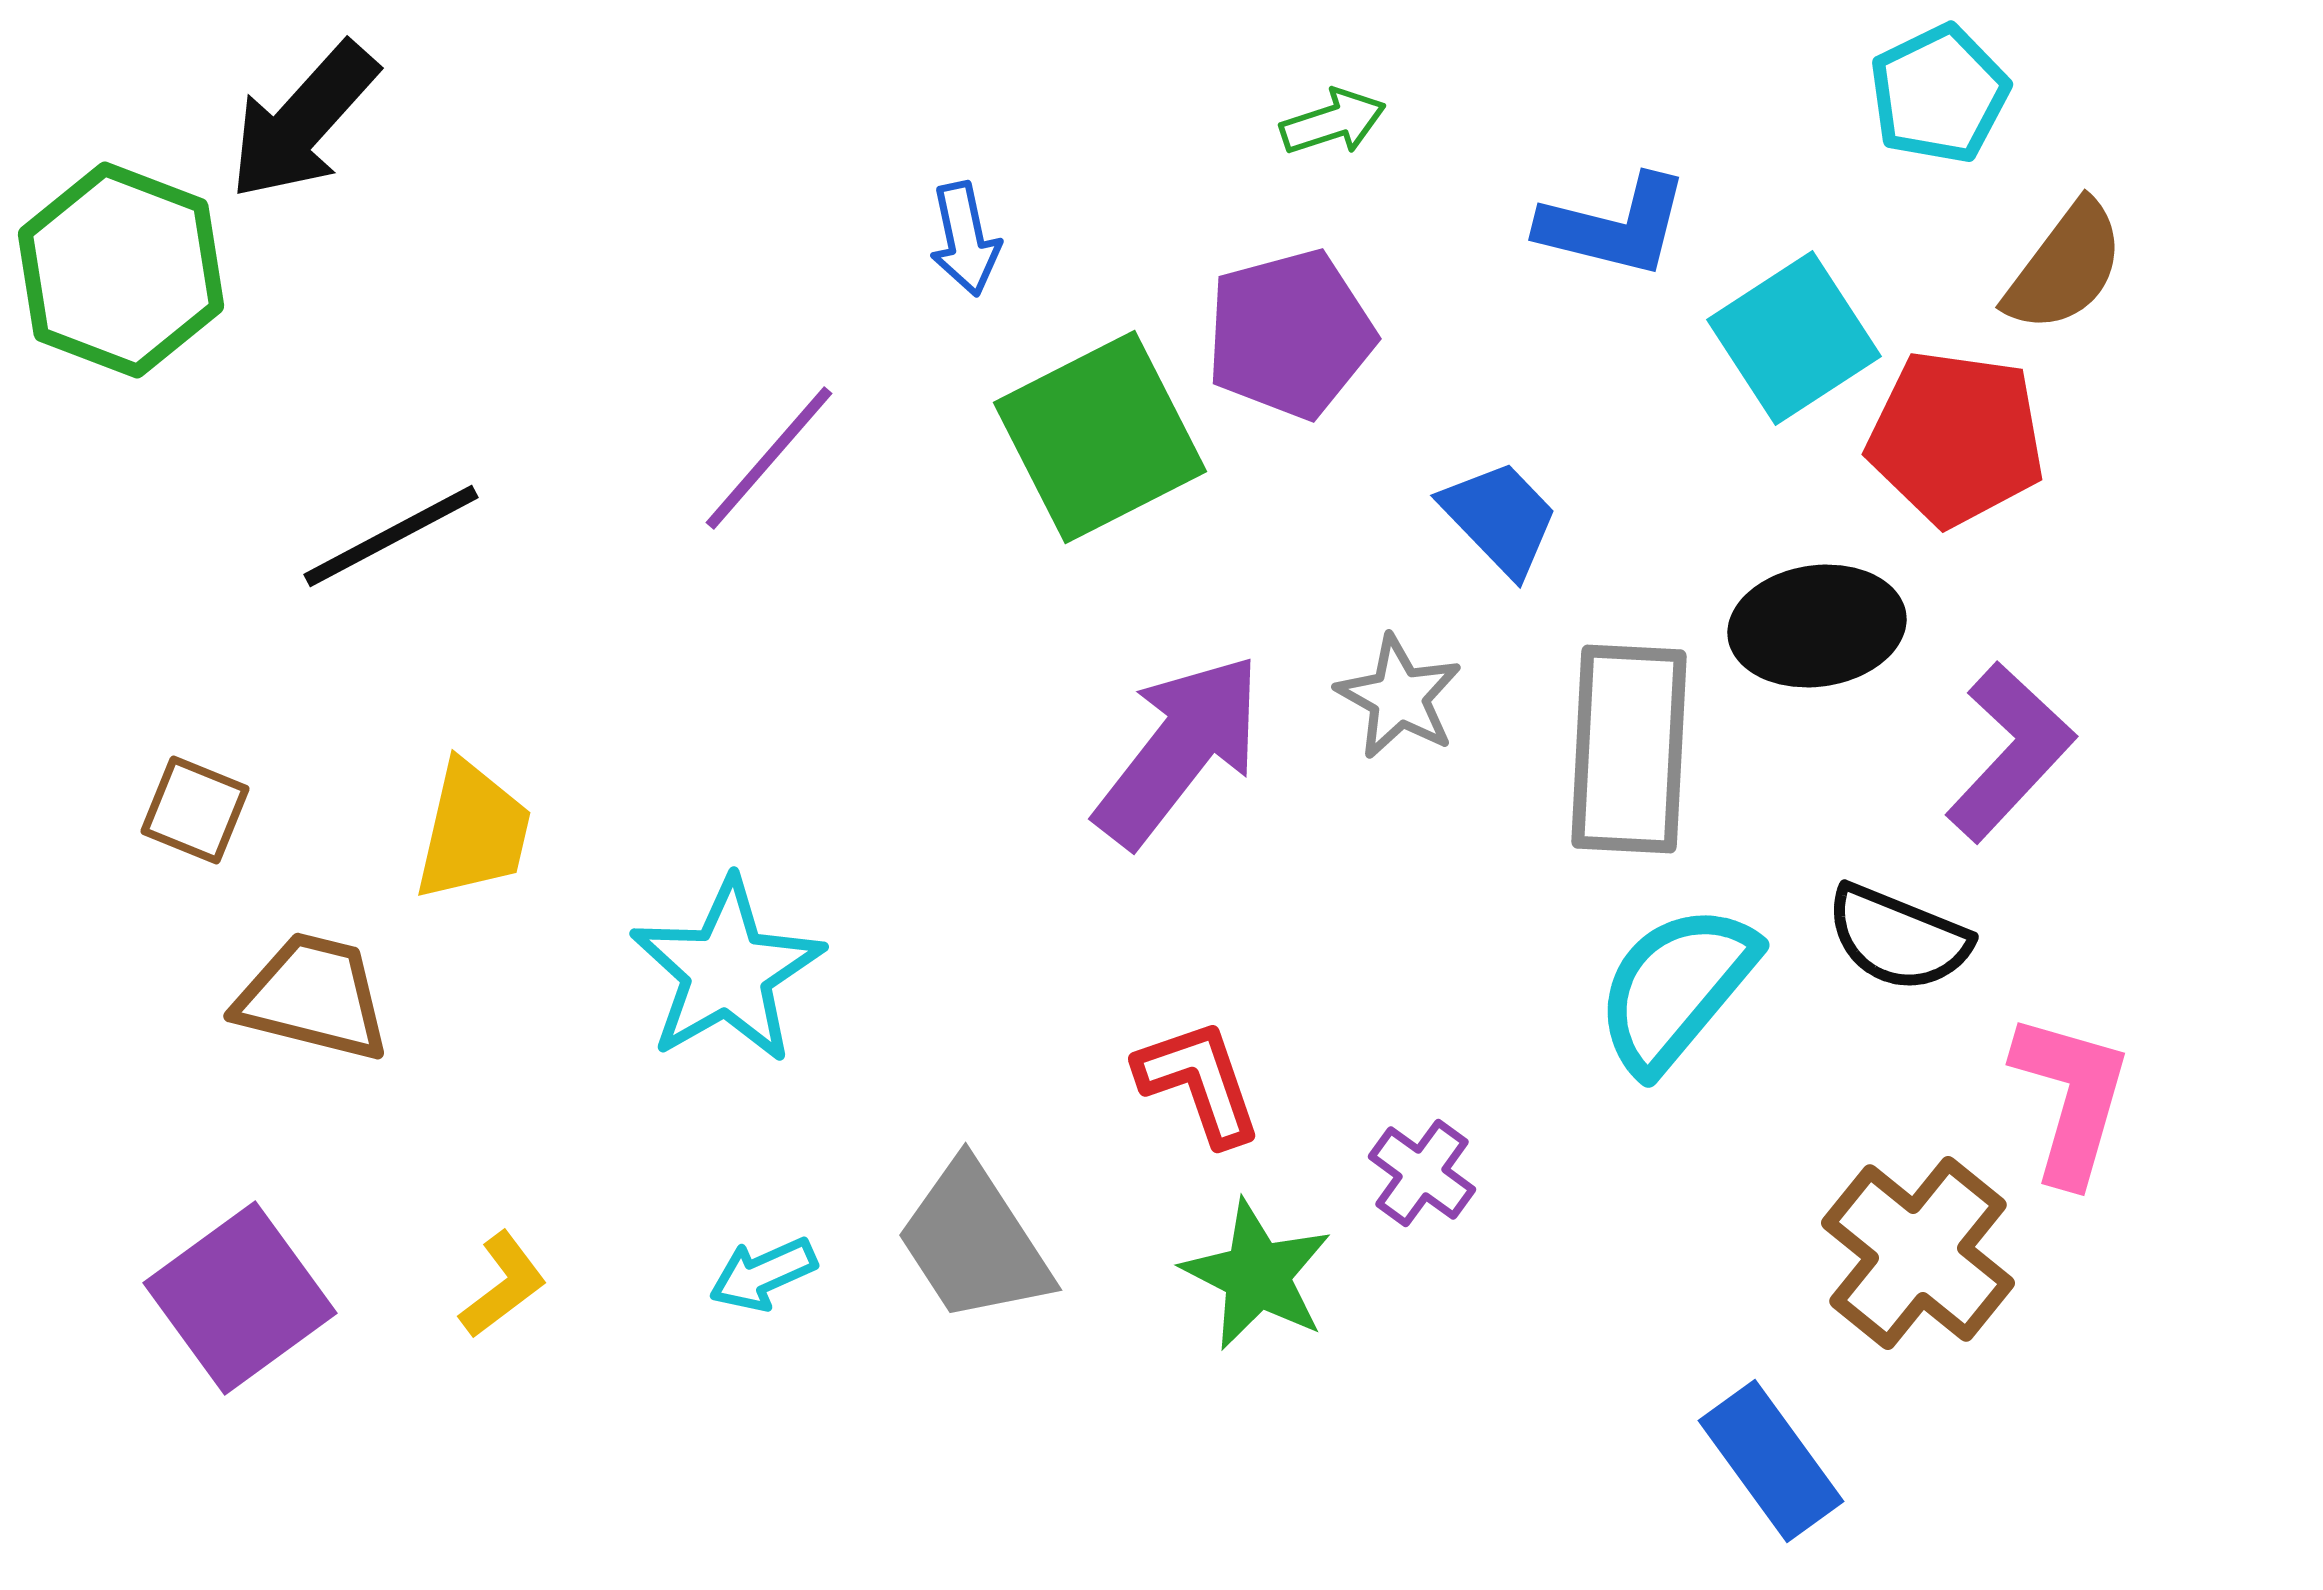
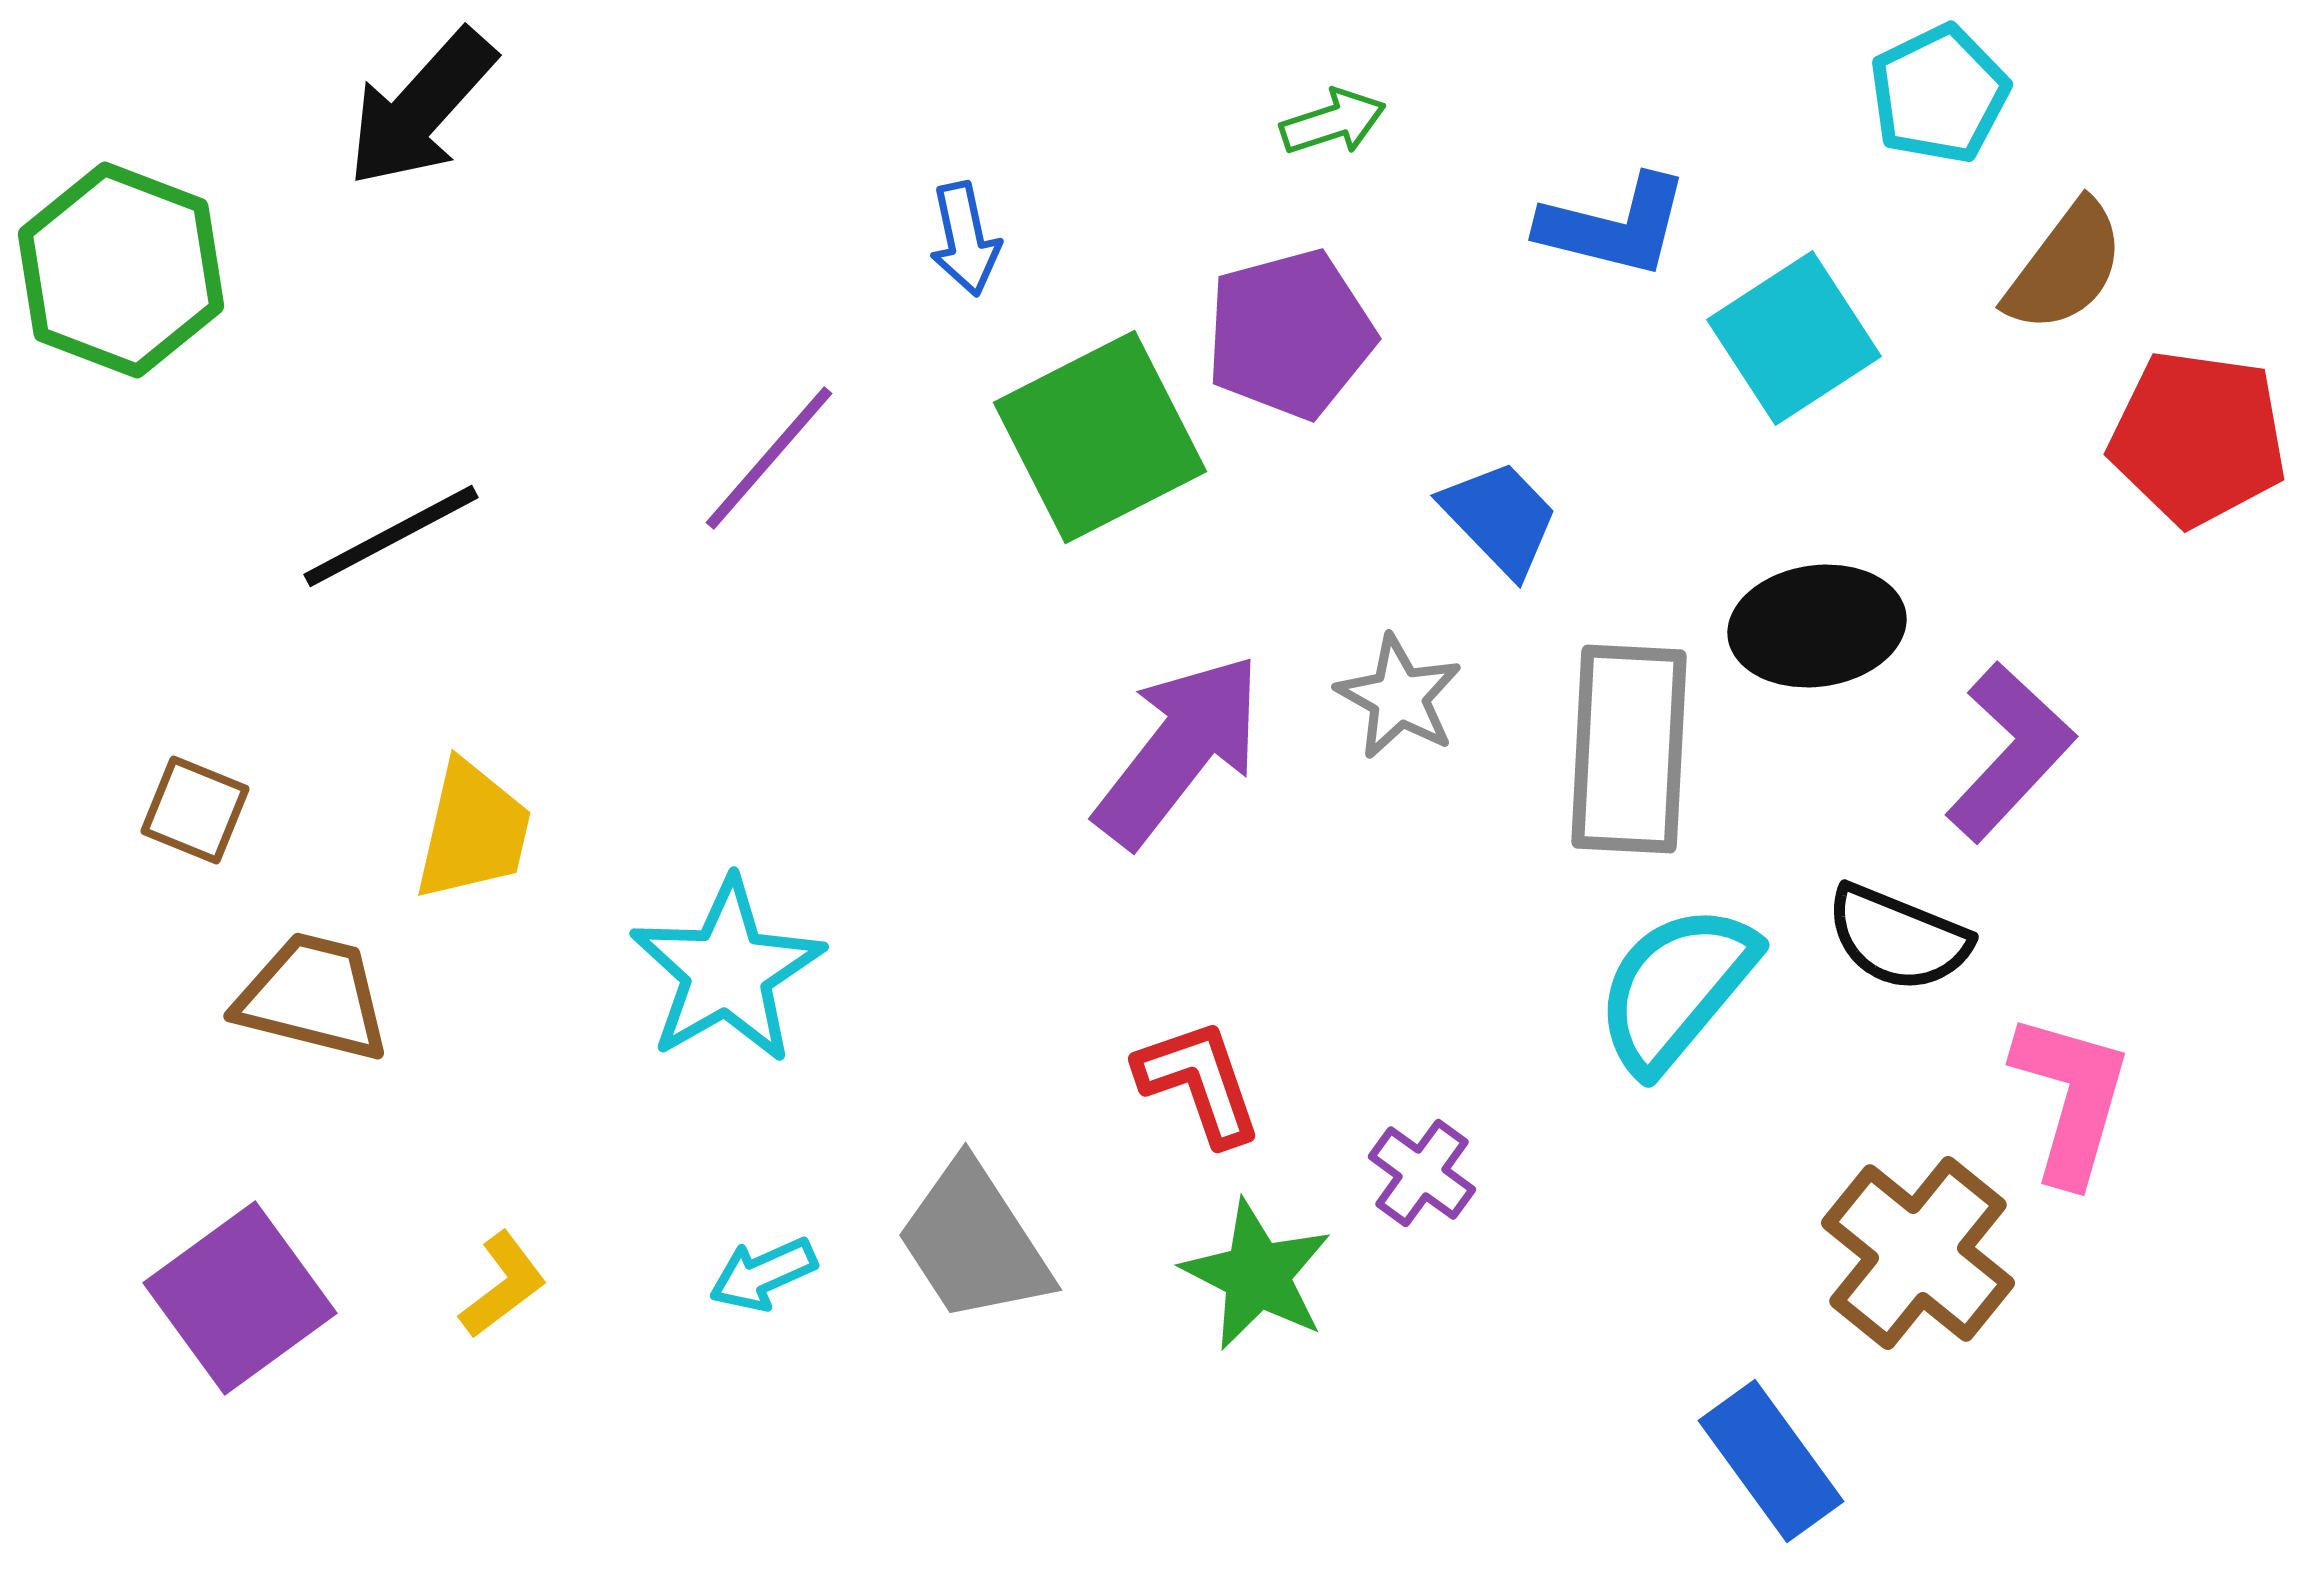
black arrow: moved 118 px right, 13 px up
red pentagon: moved 242 px right
